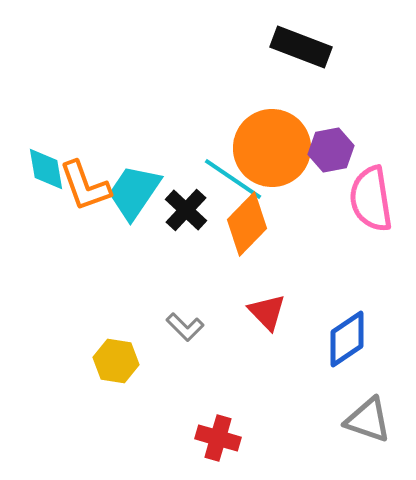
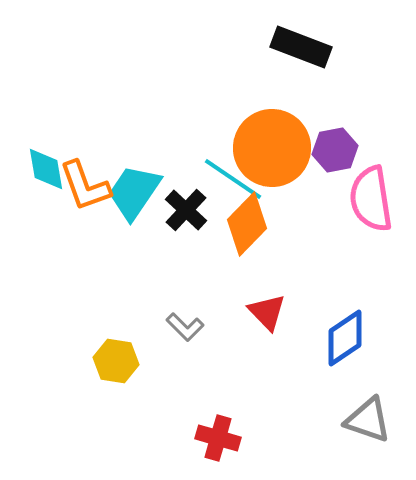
purple hexagon: moved 4 px right
blue diamond: moved 2 px left, 1 px up
